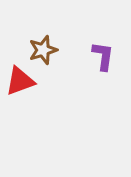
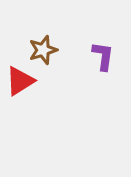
red triangle: rotated 12 degrees counterclockwise
